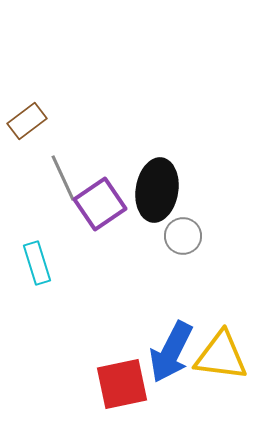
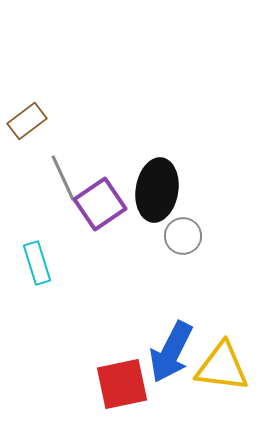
yellow triangle: moved 1 px right, 11 px down
